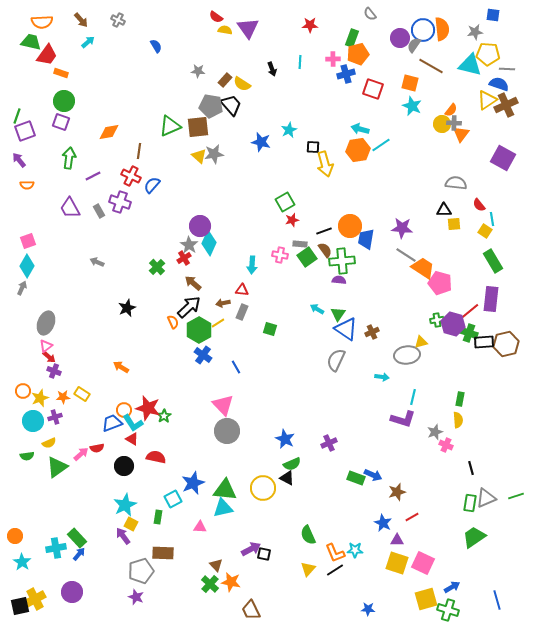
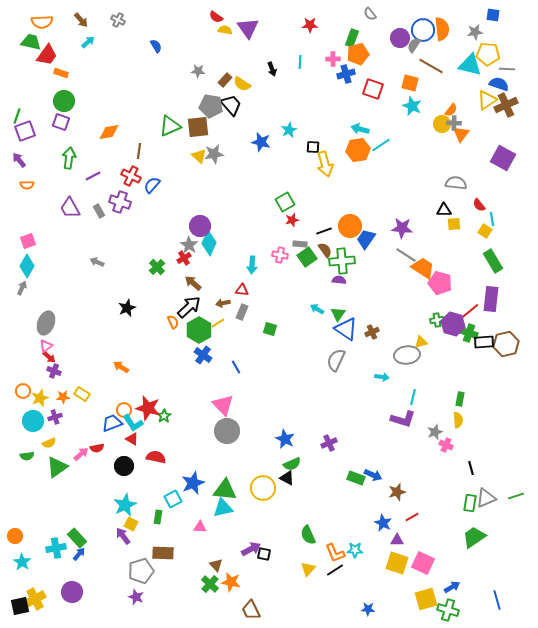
blue trapezoid at (366, 239): rotated 25 degrees clockwise
